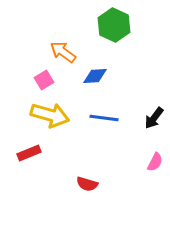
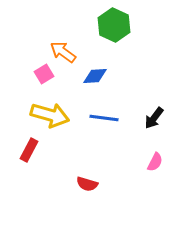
pink square: moved 6 px up
red rectangle: moved 3 px up; rotated 40 degrees counterclockwise
